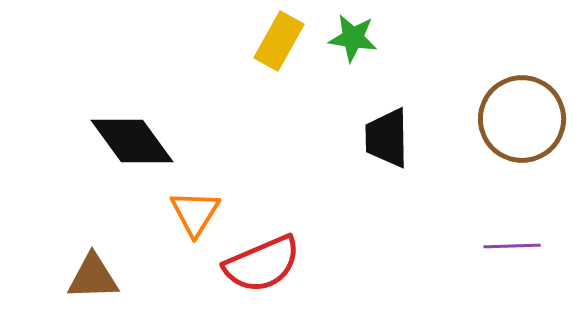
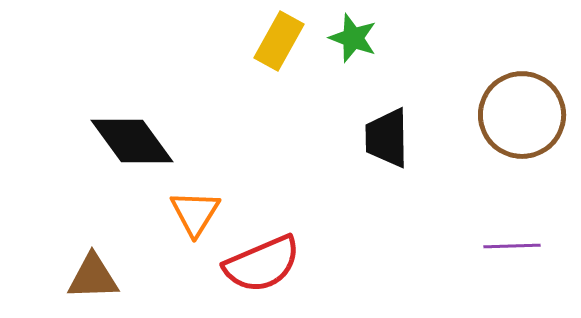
green star: rotated 12 degrees clockwise
brown circle: moved 4 px up
